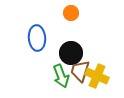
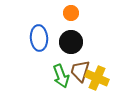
blue ellipse: moved 2 px right
black circle: moved 11 px up
yellow cross: moved 2 px down
